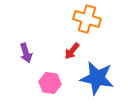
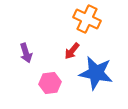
orange cross: rotated 8 degrees clockwise
blue star: moved 1 px left, 5 px up
pink hexagon: rotated 15 degrees counterclockwise
